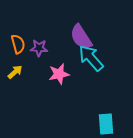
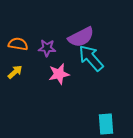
purple semicircle: rotated 84 degrees counterclockwise
orange semicircle: rotated 66 degrees counterclockwise
purple star: moved 8 px right
